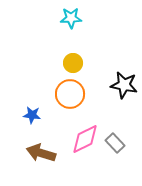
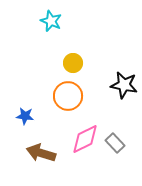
cyan star: moved 20 px left, 3 px down; rotated 25 degrees clockwise
orange circle: moved 2 px left, 2 px down
blue star: moved 7 px left, 1 px down
